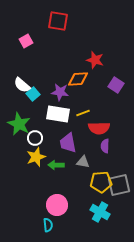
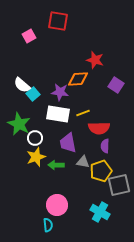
pink square: moved 3 px right, 5 px up
yellow pentagon: moved 11 px up; rotated 15 degrees counterclockwise
